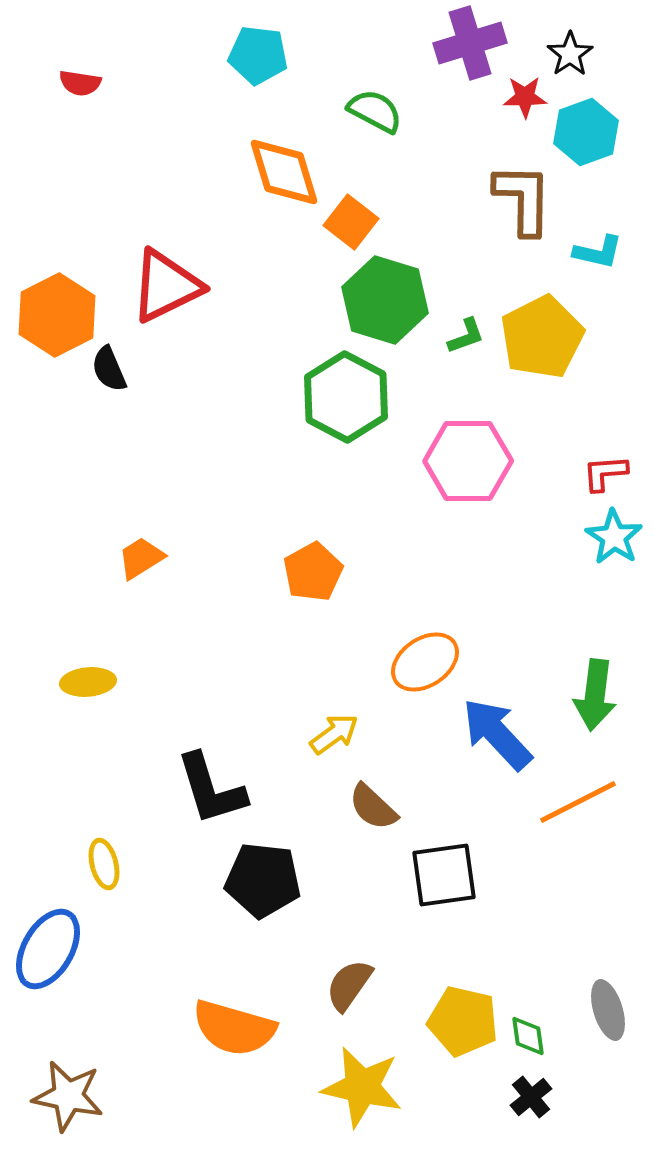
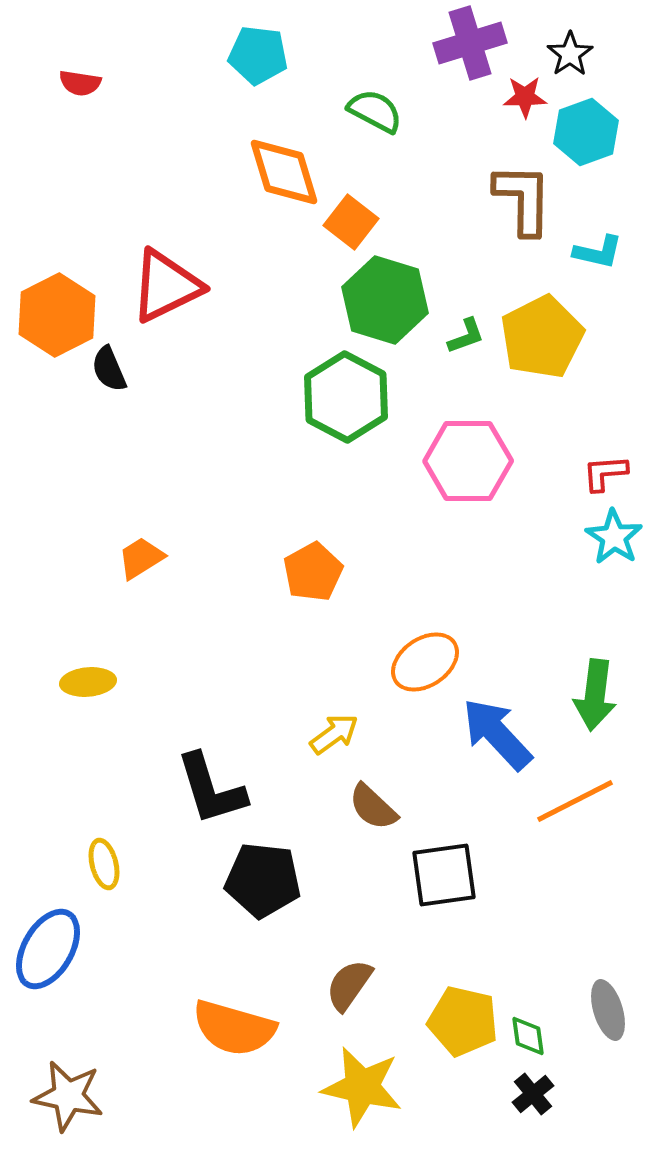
orange line at (578, 802): moved 3 px left, 1 px up
black cross at (531, 1097): moved 2 px right, 3 px up
